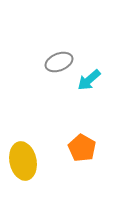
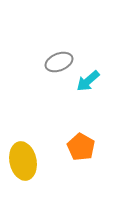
cyan arrow: moved 1 px left, 1 px down
orange pentagon: moved 1 px left, 1 px up
